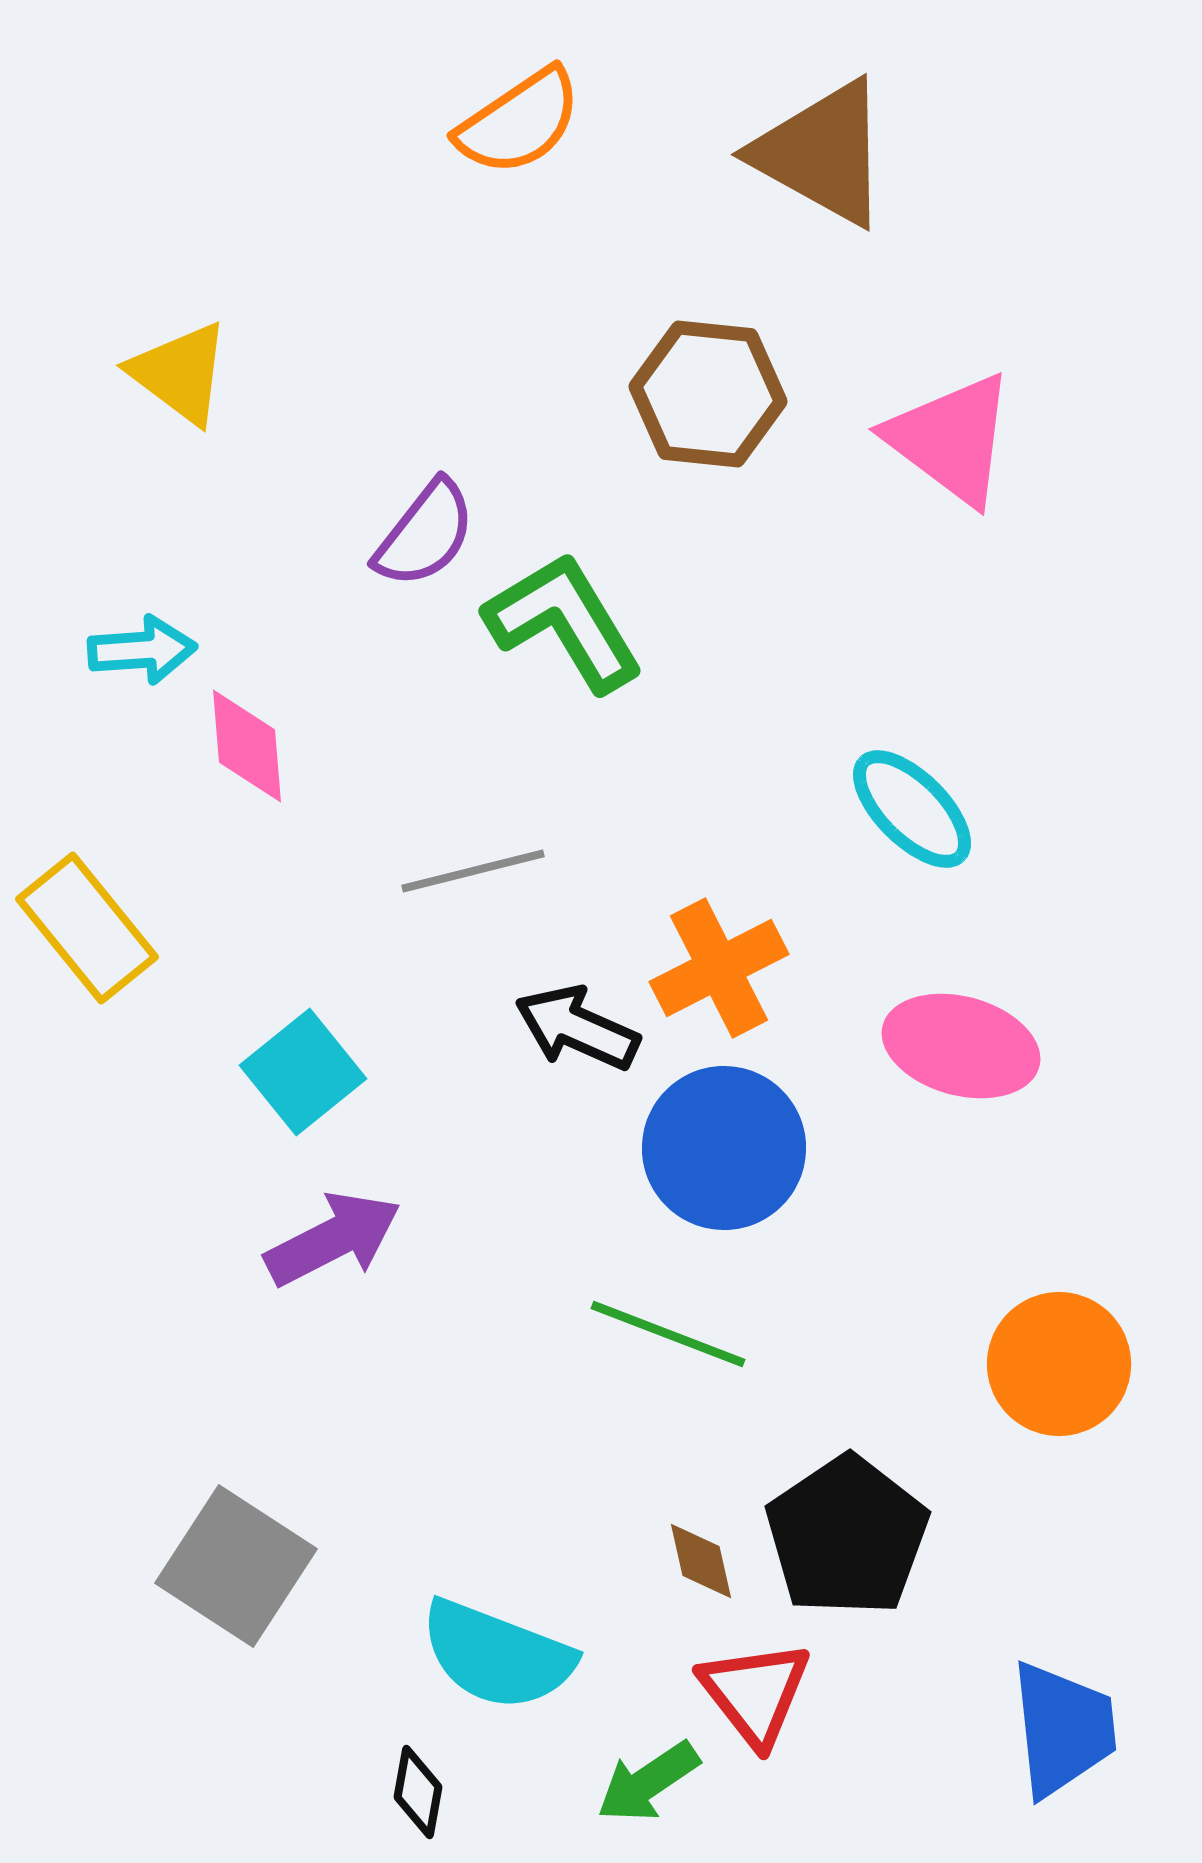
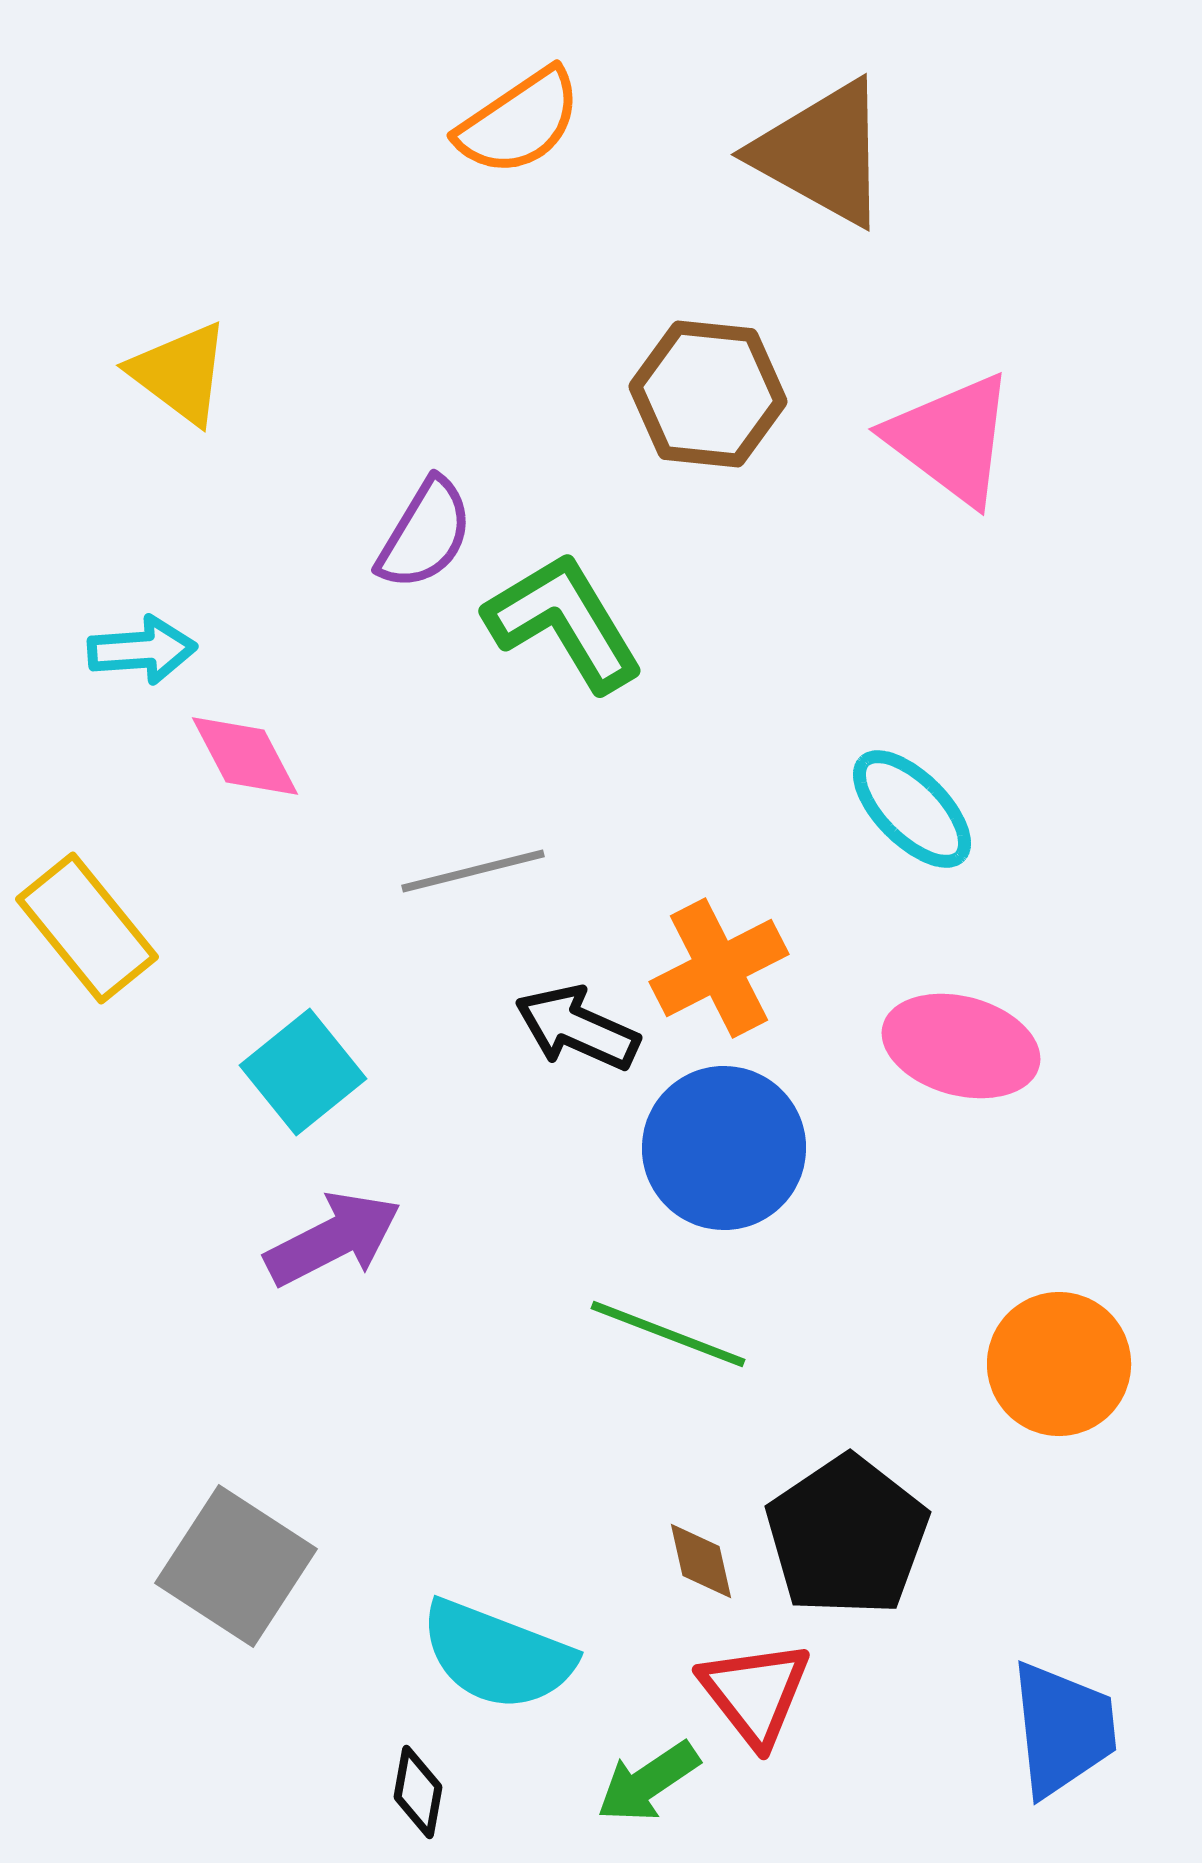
purple semicircle: rotated 7 degrees counterclockwise
pink diamond: moved 2 px left, 10 px down; rotated 23 degrees counterclockwise
